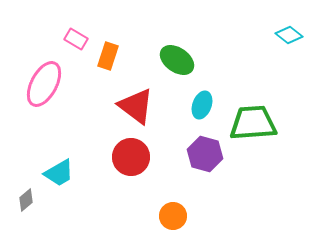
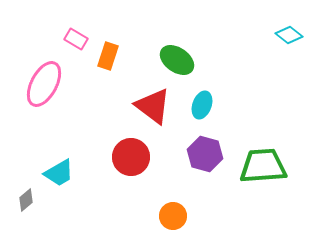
red triangle: moved 17 px right
green trapezoid: moved 10 px right, 43 px down
